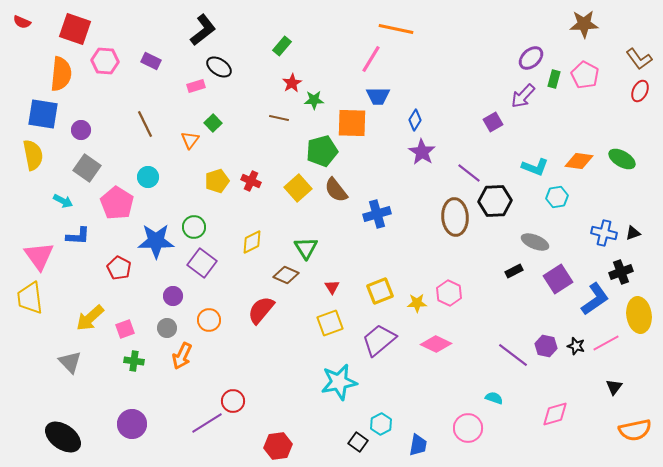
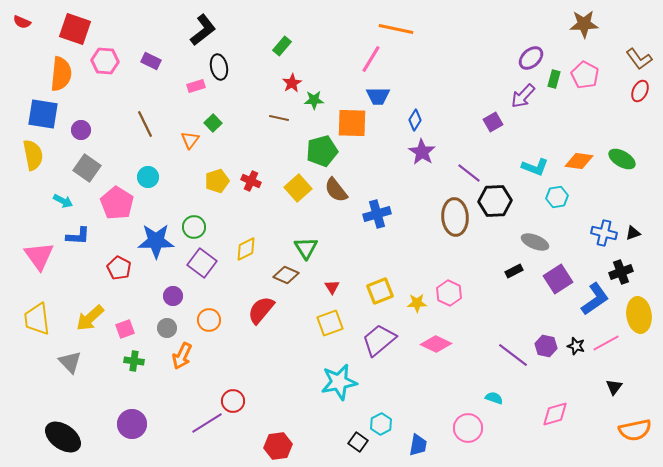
black ellipse at (219, 67): rotated 45 degrees clockwise
yellow diamond at (252, 242): moved 6 px left, 7 px down
yellow trapezoid at (30, 298): moved 7 px right, 21 px down
